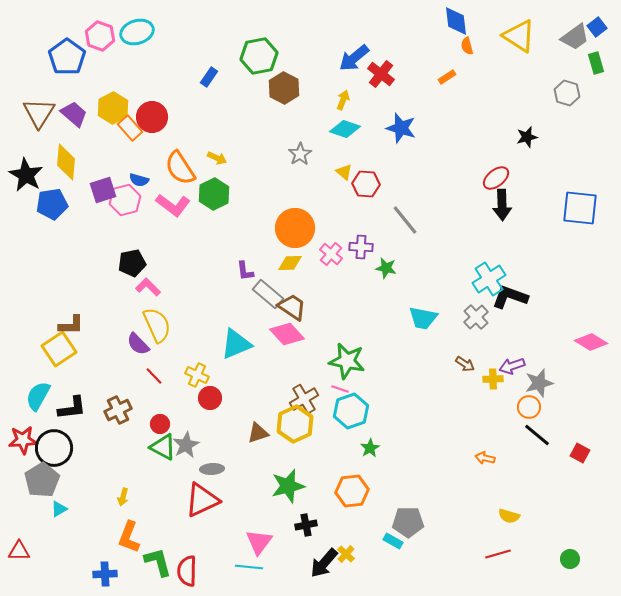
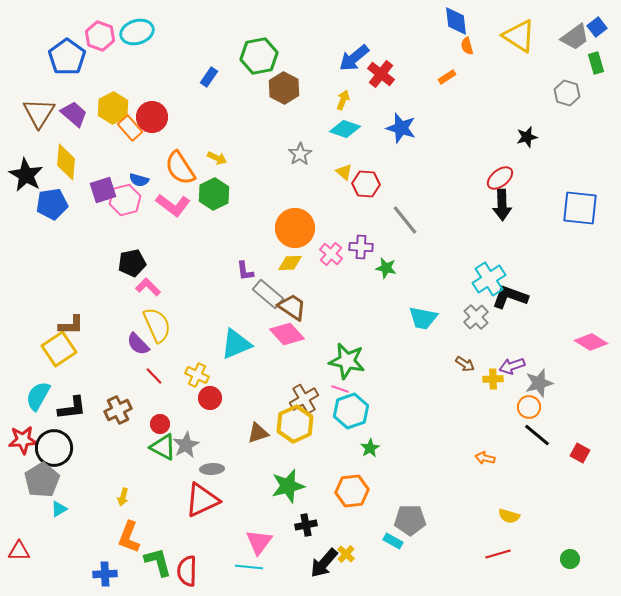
red ellipse at (496, 178): moved 4 px right
gray pentagon at (408, 522): moved 2 px right, 2 px up
